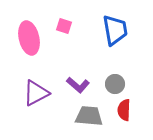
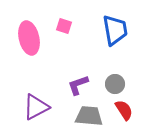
purple L-shape: rotated 120 degrees clockwise
purple triangle: moved 14 px down
red semicircle: rotated 145 degrees clockwise
